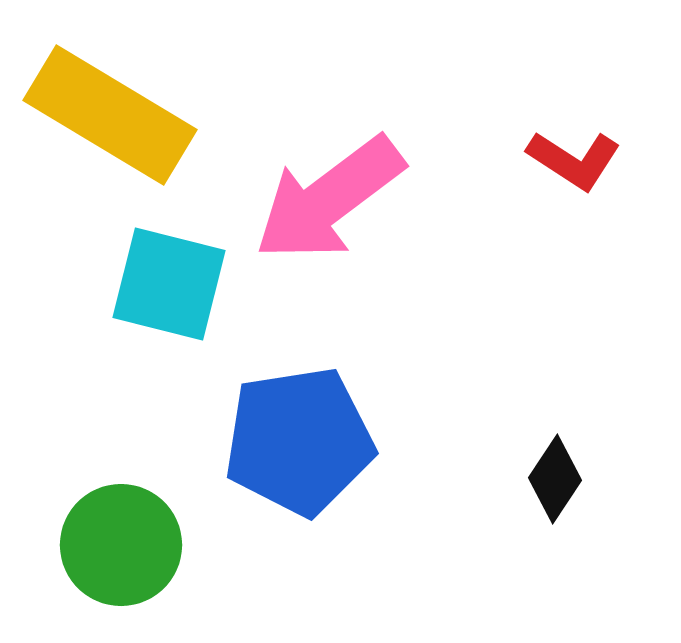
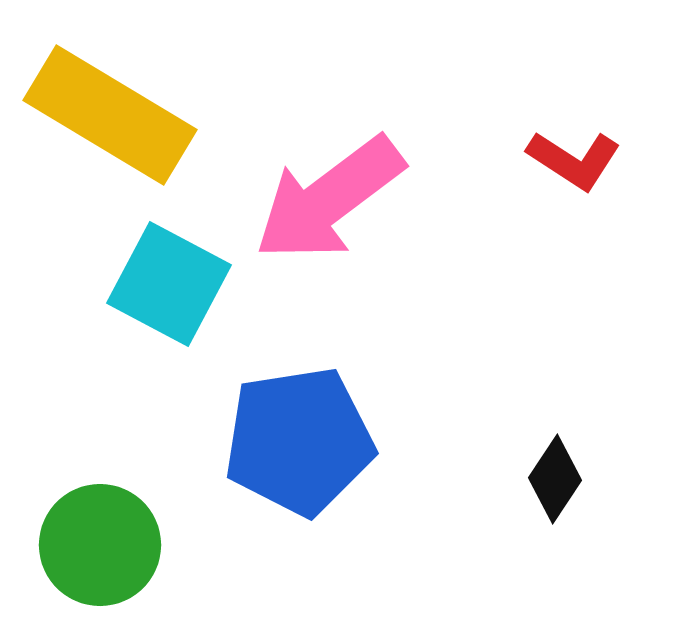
cyan square: rotated 14 degrees clockwise
green circle: moved 21 px left
